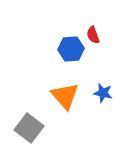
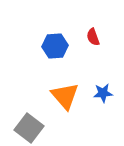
red semicircle: moved 2 px down
blue hexagon: moved 16 px left, 3 px up
blue star: rotated 18 degrees counterclockwise
